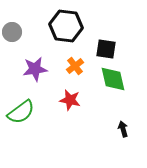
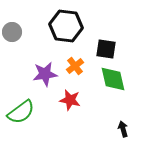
purple star: moved 10 px right, 5 px down
